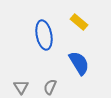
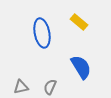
blue ellipse: moved 2 px left, 2 px up
blue semicircle: moved 2 px right, 4 px down
gray triangle: rotated 49 degrees clockwise
